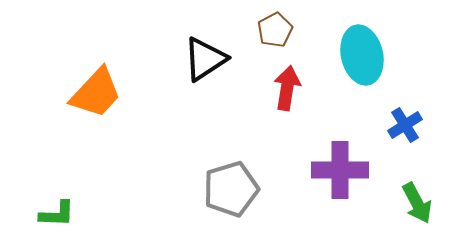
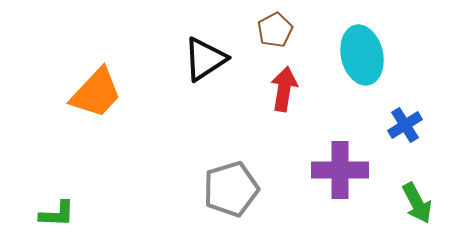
red arrow: moved 3 px left, 1 px down
